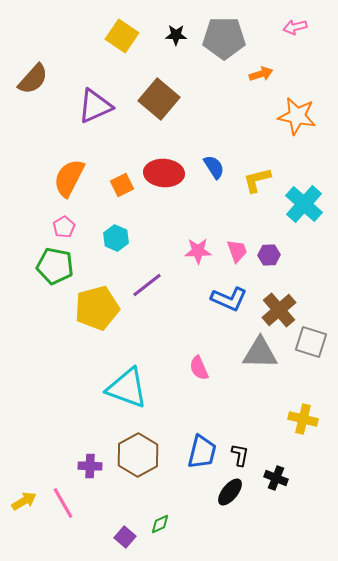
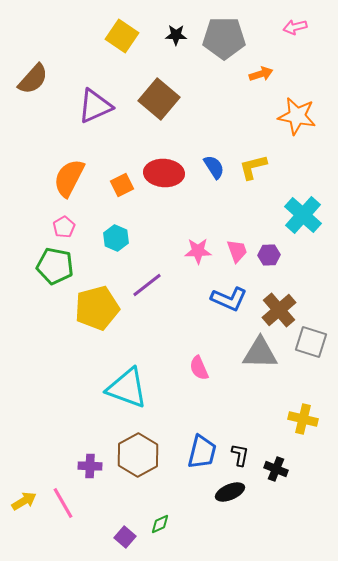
yellow L-shape: moved 4 px left, 13 px up
cyan cross: moved 1 px left, 11 px down
black cross: moved 9 px up
black ellipse: rotated 28 degrees clockwise
